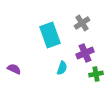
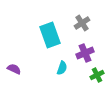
green cross: moved 1 px right, 1 px down; rotated 16 degrees counterclockwise
